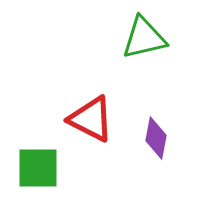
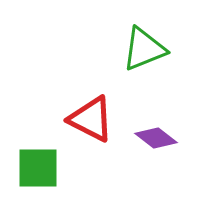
green triangle: moved 11 px down; rotated 9 degrees counterclockwise
purple diamond: rotated 63 degrees counterclockwise
